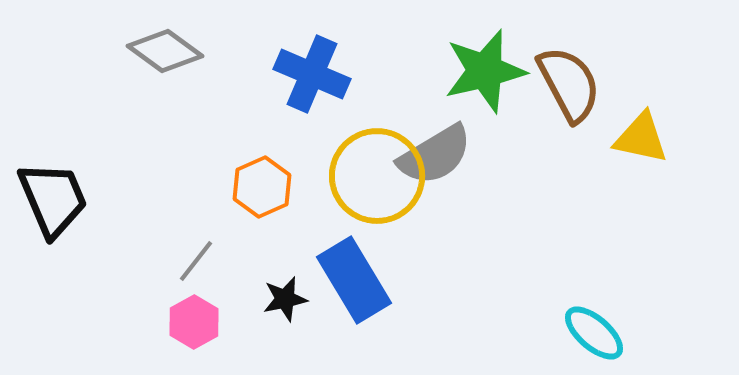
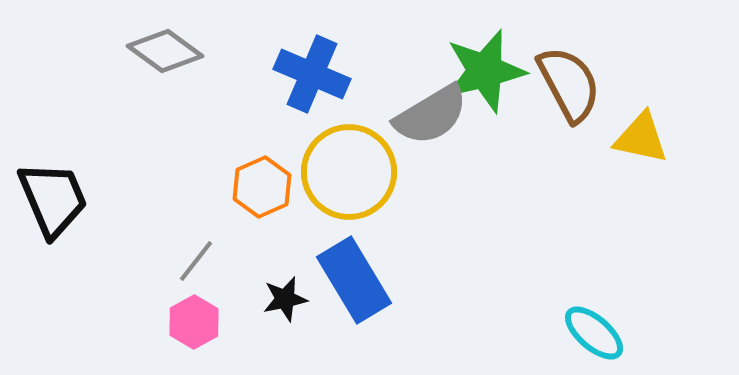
gray semicircle: moved 4 px left, 40 px up
yellow circle: moved 28 px left, 4 px up
